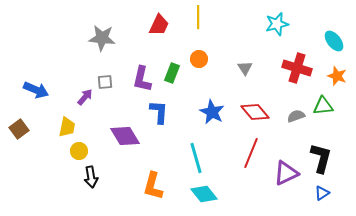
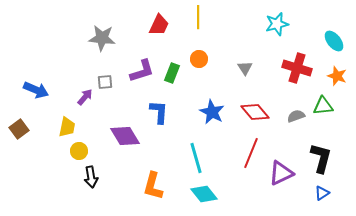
purple L-shape: moved 8 px up; rotated 120 degrees counterclockwise
purple triangle: moved 5 px left
